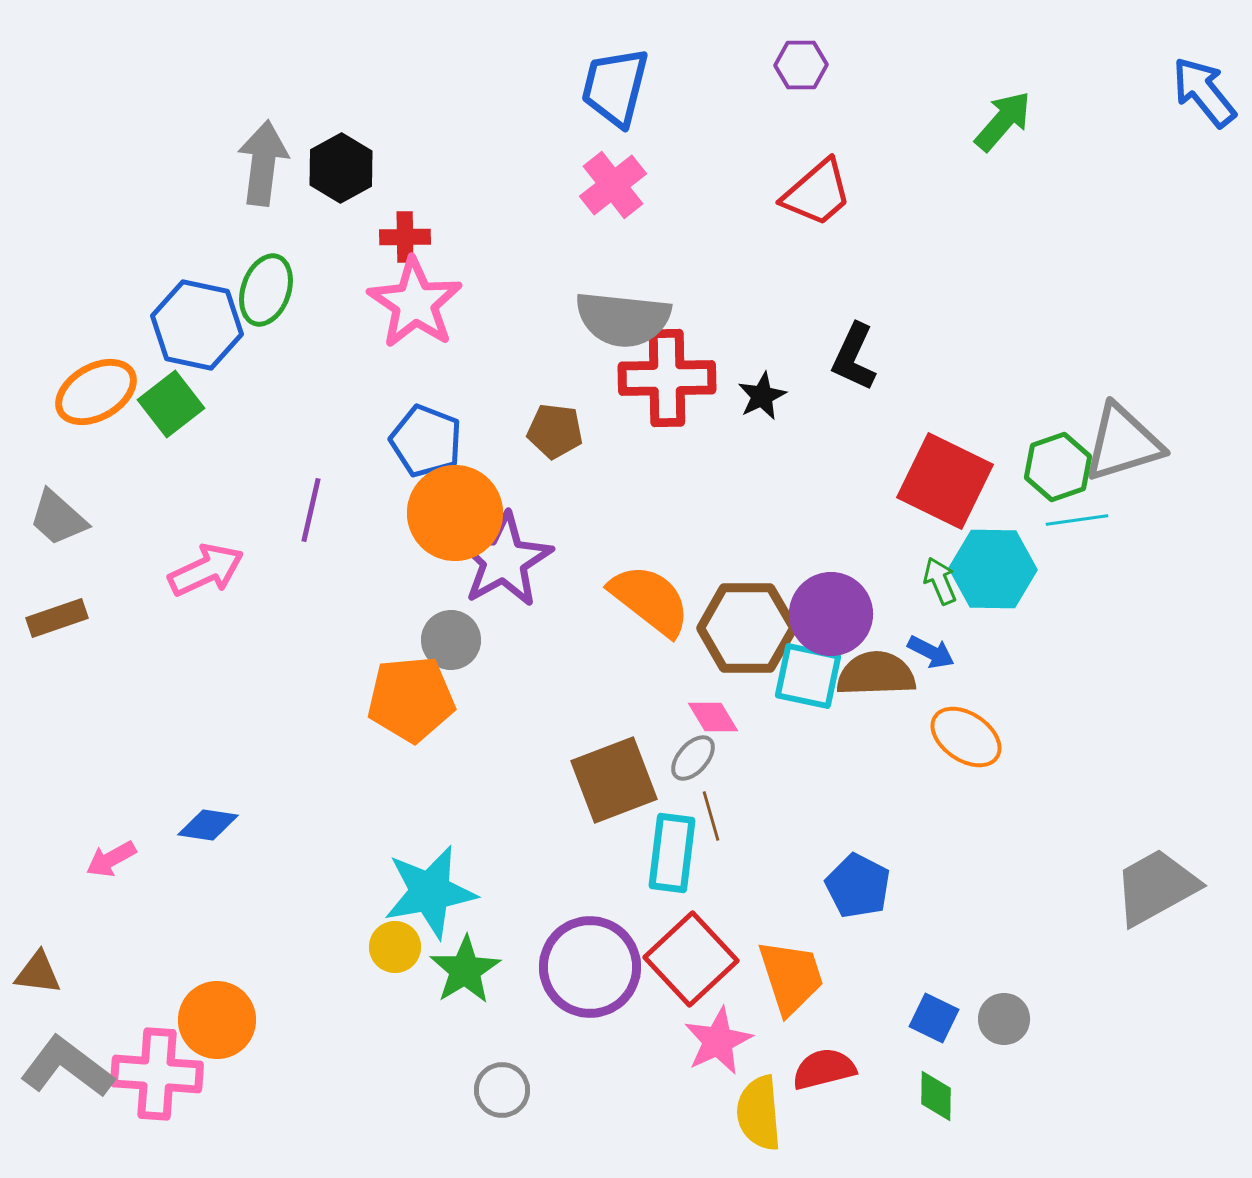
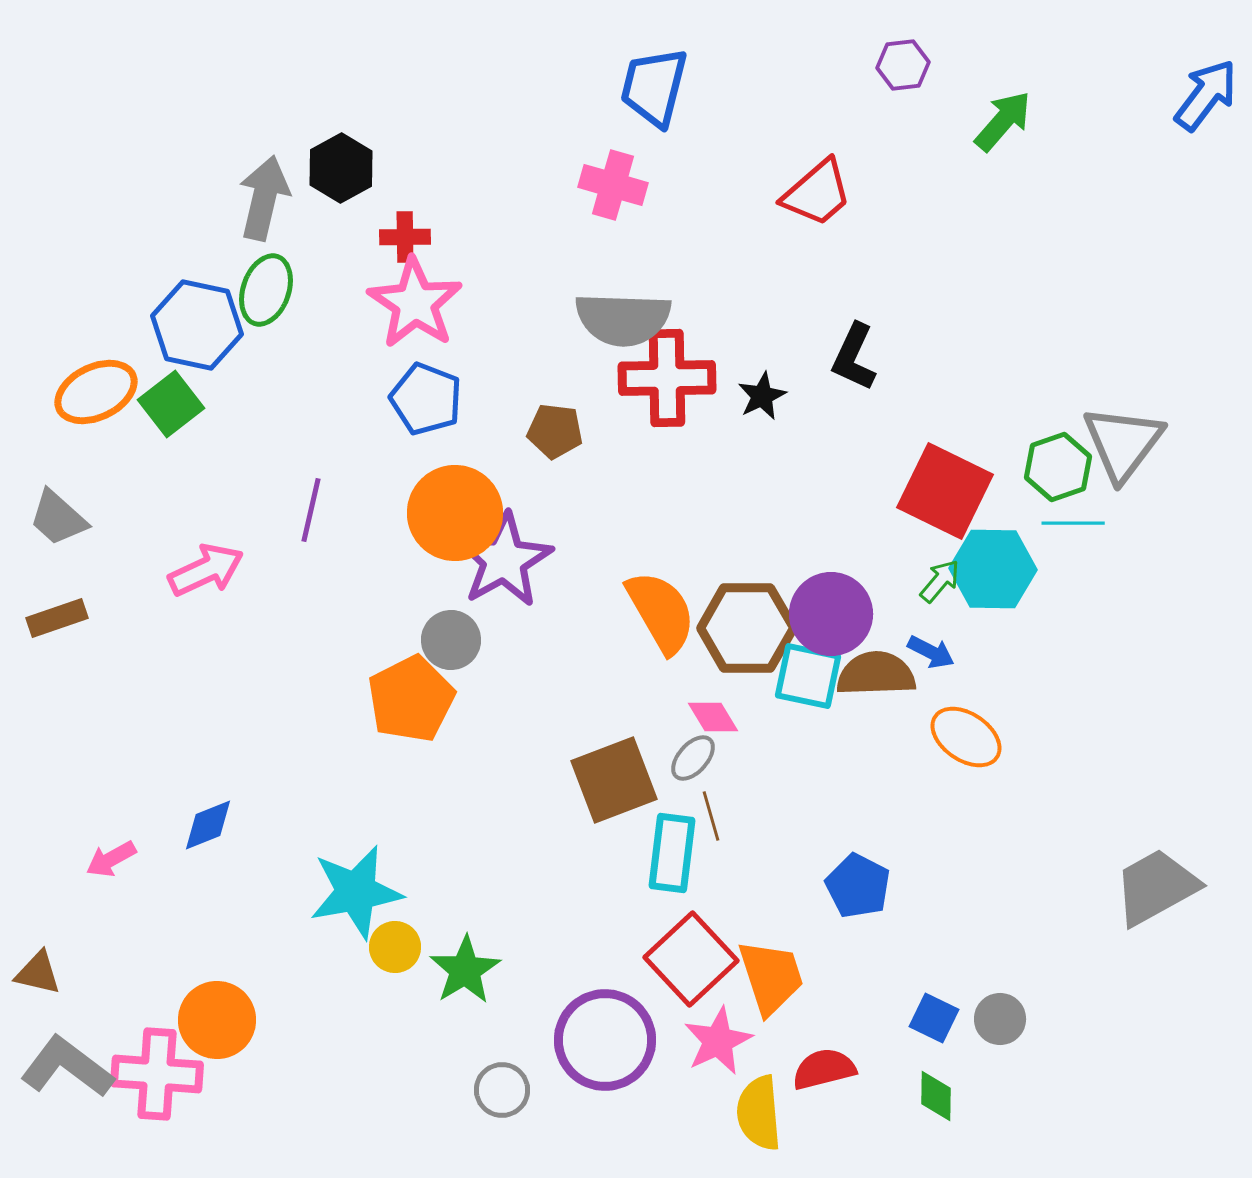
purple hexagon at (801, 65): moved 102 px right; rotated 6 degrees counterclockwise
blue trapezoid at (615, 87): moved 39 px right
blue arrow at (1204, 92): moved 2 px right, 3 px down; rotated 76 degrees clockwise
gray arrow at (263, 163): moved 1 px right, 35 px down; rotated 6 degrees clockwise
pink cross at (613, 185): rotated 36 degrees counterclockwise
gray semicircle at (623, 319): rotated 4 degrees counterclockwise
orange ellipse at (96, 392): rotated 4 degrees clockwise
blue pentagon at (426, 441): moved 42 px up
gray triangle at (1123, 443): rotated 36 degrees counterclockwise
red square at (945, 481): moved 10 px down
cyan line at (1077, 520): moved 4 px left, 3 px down; rotated 8 degrees clockwise
green arrow at (940, 581): rotated 63 degrees clockwise
orange semicircle at (650, 600): moved 11 px right, 12 px down; rotated 22 degrees clockwise
orange pentagon at (411, 699): rotated 22 degrees counterclockwise
blue diamond at (208, 825): rotated 30 degrees counterclockwise
cyan star at (430, 892): moved 74 px left
purple circle at (590, 967): moved 15 px right, 73 px down
brown triangle at (38, 973): rotated 6 degrees clockwise
orange trapezoid at (791, 977): moved 20 px left
gray circle at (1004, 1019): moved 4 px left
